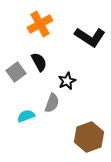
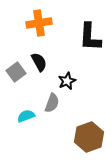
orange cross: moved 1 px left, 1 px up; rotated 20 degrees clockwise
black L-shape: rotated 60 degrees clockwise
